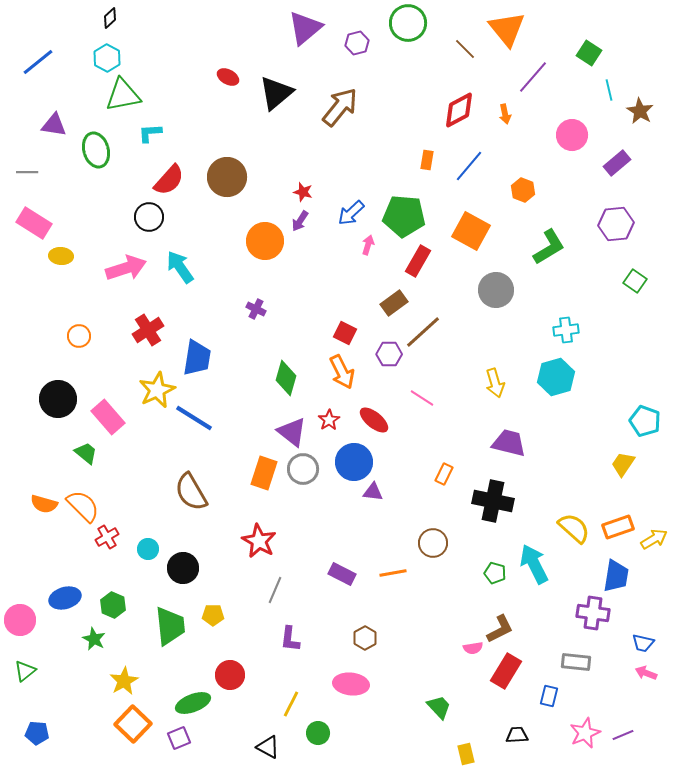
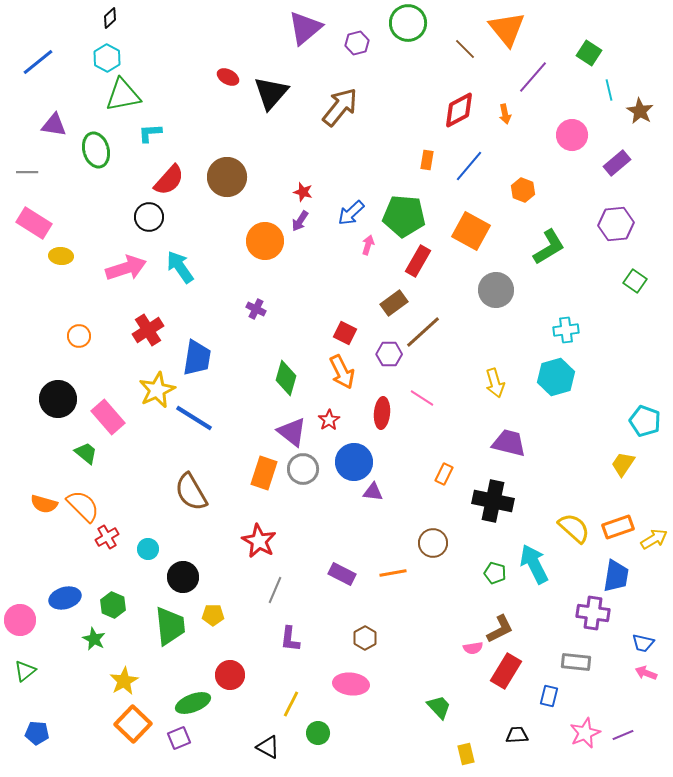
black triangle at (276, 93): moved 5 px left; rotated 9 degrees counterclockwise
red ellipse at (374, 420): moved 8 px right, 7 px up; rotated 56 degrees clockwise
black circle at (183, 568): moved 9 px down
